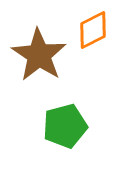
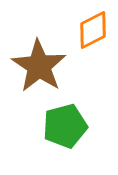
brown star: moved 11 px down
